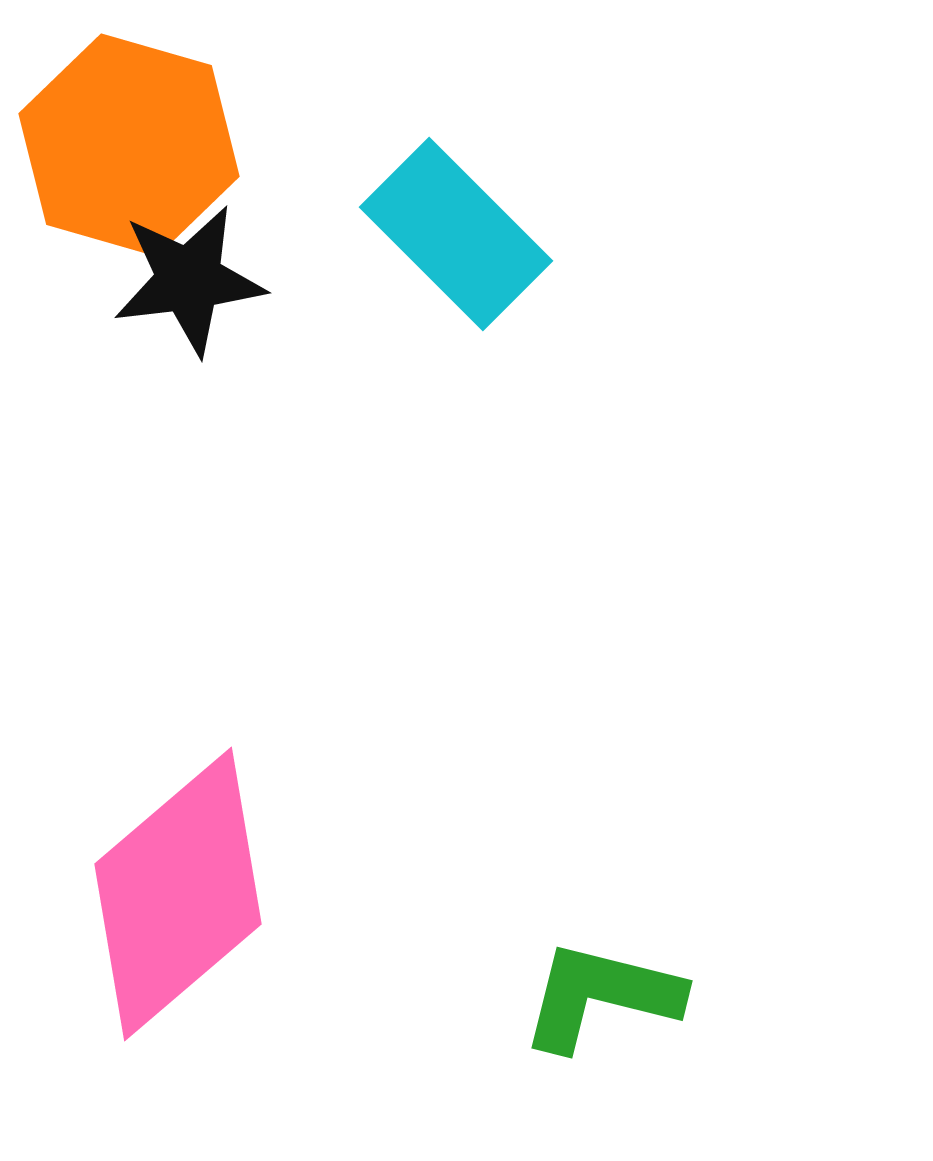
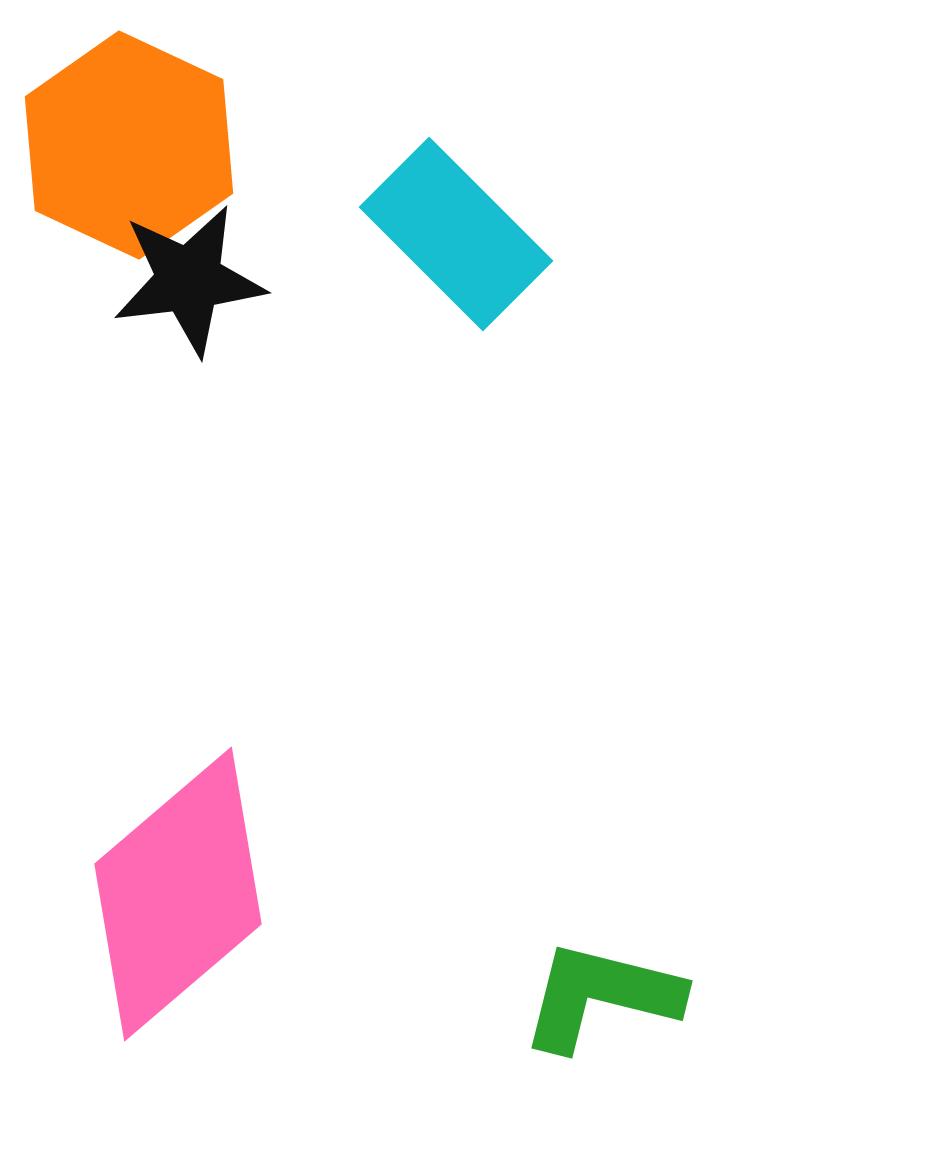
orange hexagon: rotated 9 degrees clockwise
